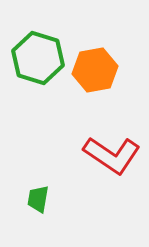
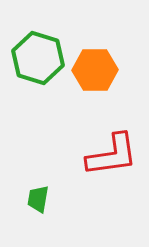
orange hexagon: rotated 9 degrees clockwise
red L-shape: rotated 42 degrees counterclockwise
